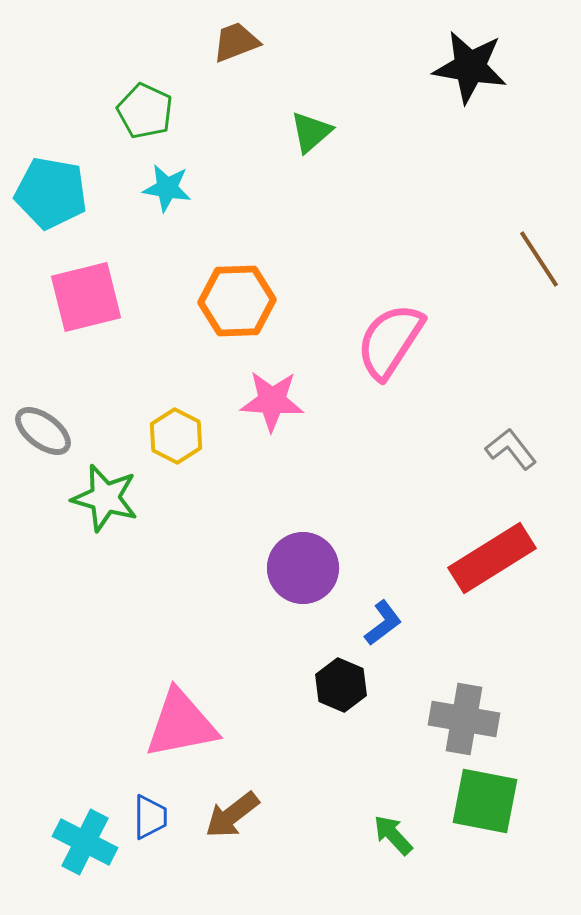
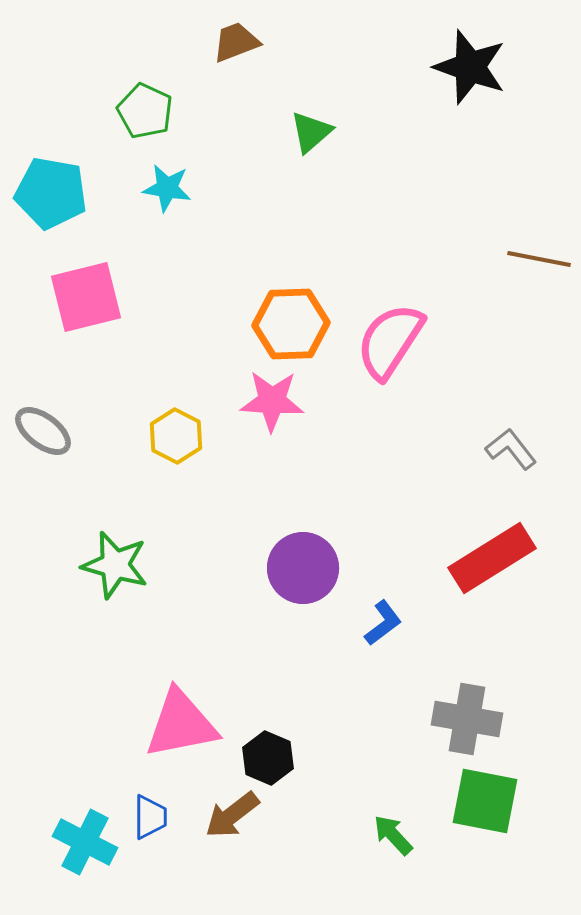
black star: rotated 10 degrees clockwise
brown line: rotated 46 degrees counterclockwise
orange hexagon: moved 54 px right, 23 px down
green star: moved 10 px right, 67 px down
black hexagon: moved 73 px left, 73 px down
gray cross: moved 3 px right
